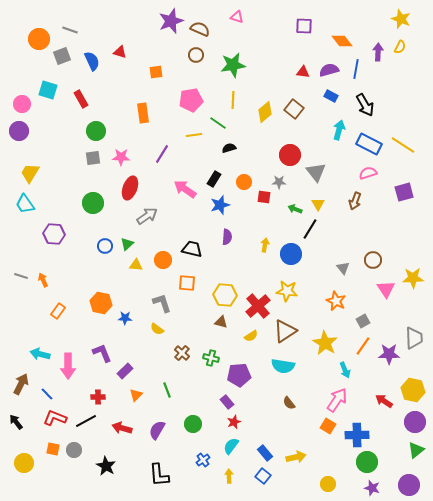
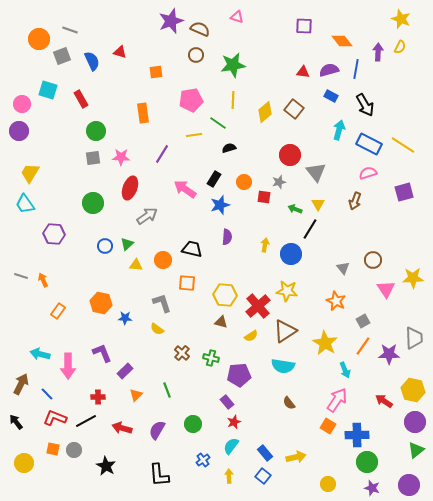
gray star at (279, 182): rotated 16 degrees counterclockwise
